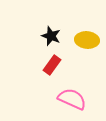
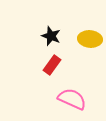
yellow ellipse: moved 3 px right, 1 px up
